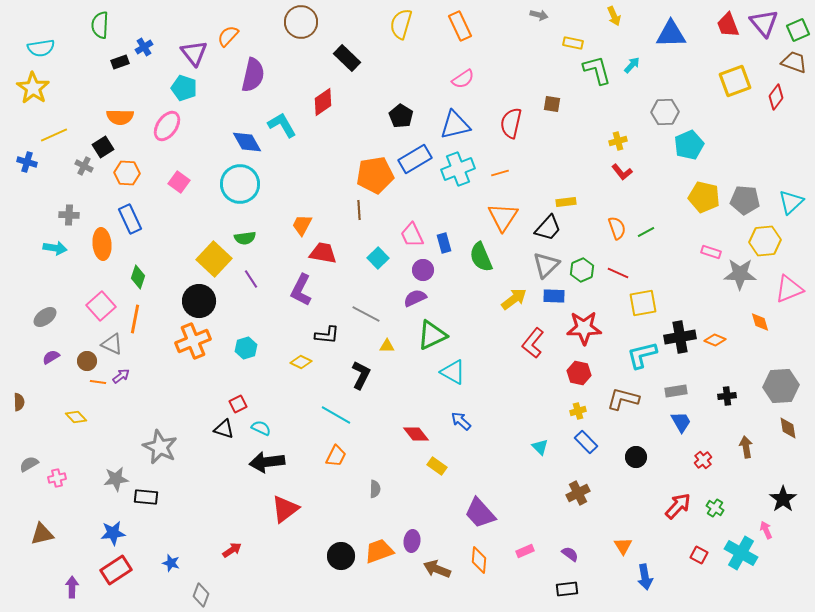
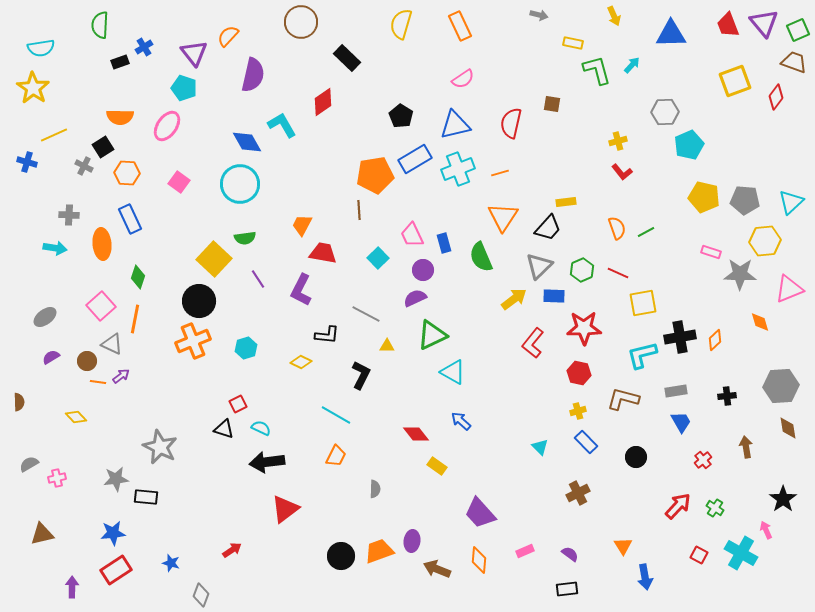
gray triangle at (546, 265): moved 7 px left, 1 px down
purple line at (251, 279): moved 7 px right
orange diamond at (715, 340): rotated 65 degrees counterclockwise
